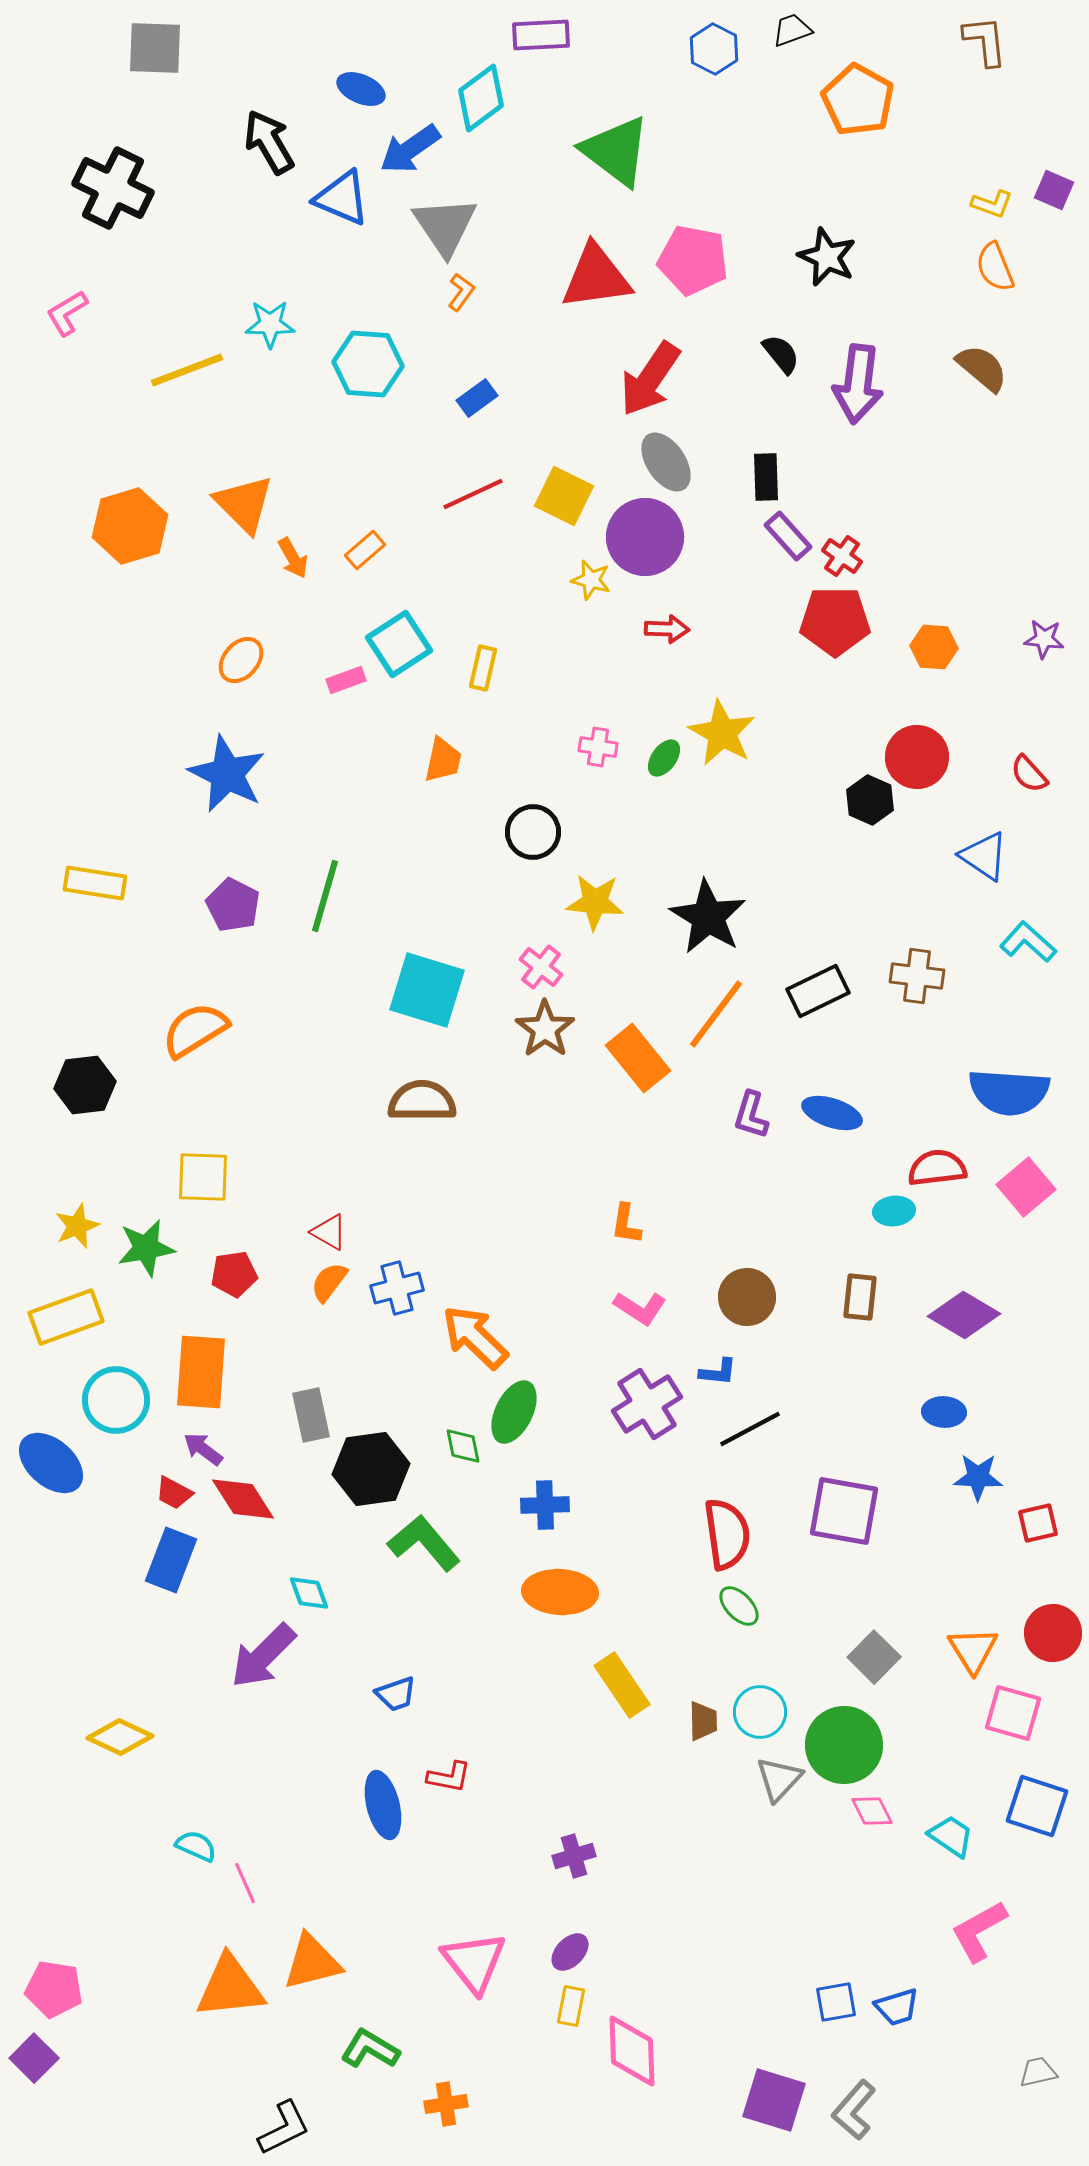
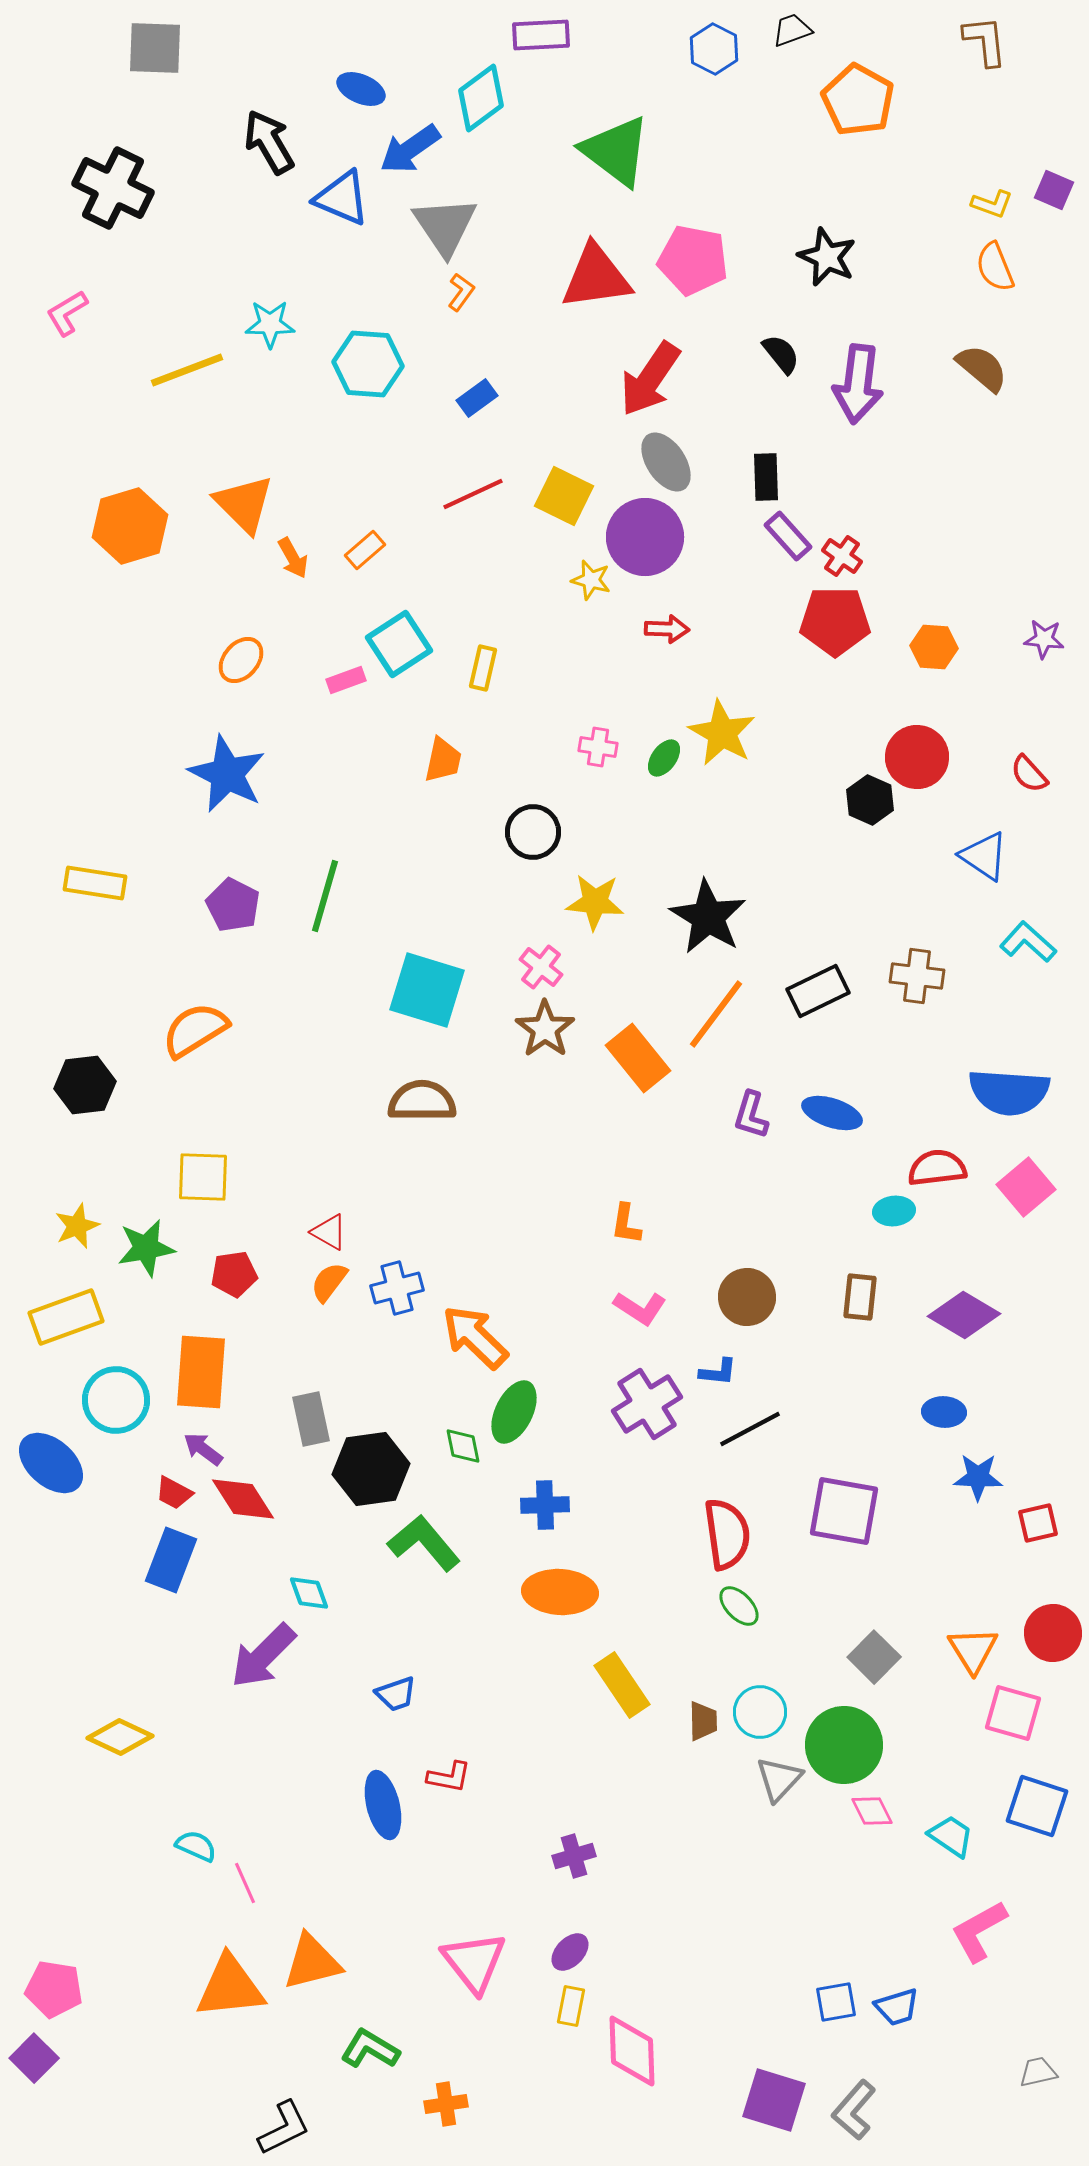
gray rectangle at (311, 1415): moved 4 px down
